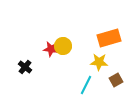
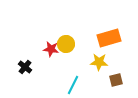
yellow circle: moved 3 px right, 2 px up
brown square: rotated 16 degrees clockwise
cyan line: moved 13 px left
